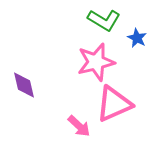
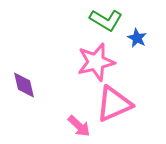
green L-shape: moved 2 px right
